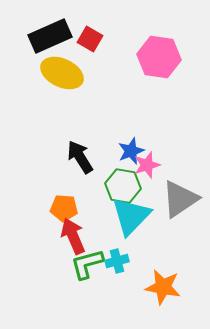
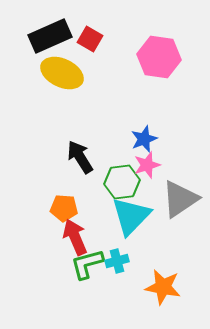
blue star: moved 13 px right, 12 px up
green hexagon: moved 1 px left, 4 px up; rotated 16 degrees counterclockwise
red arrow: moved 2 px right, 1 px down
